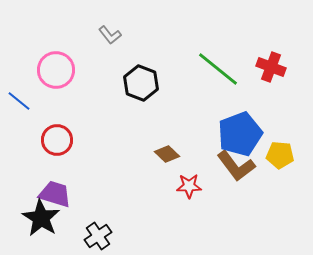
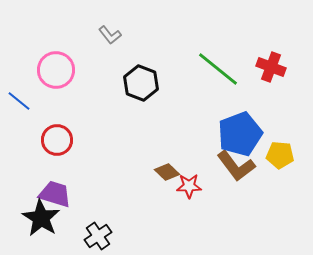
brown diamond: moved 18 px down
